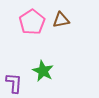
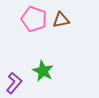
pink pentagon: moved 2 px right, 3 px up; rotated 20 degrees counterclockwise
purple L-shape: rotated 35 degrees clockwise
